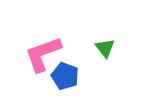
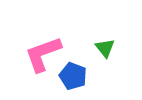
blue pentagon: moved 8 px right
